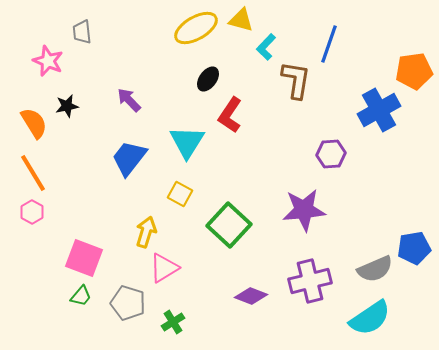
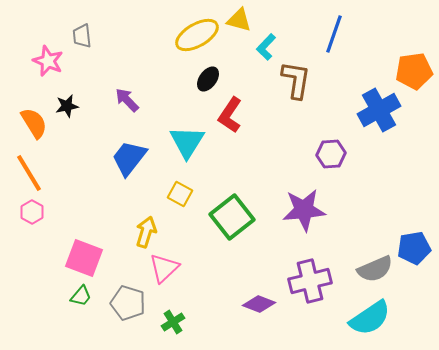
yellow triangle: moved 2 px left
yellow ellipse: moved 1 px right, 7 px down
gray trapezoid: moved 4 px down
blue line: moved 5 px right, 10 px up
purple arrow: moved 2 px left
orange line: moved 4 px left
green square: moved 3 px right, 8 px up; rotated 9 degrees clockwise
pink triangle: rotated 12 degrees counterclockwise
purple diamond: moved 8 px right, 8 px down
